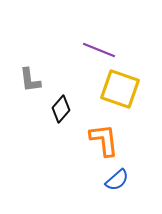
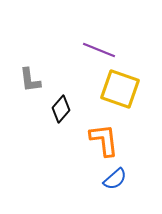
blue semicircle: moved 2 px left, 1 px up
